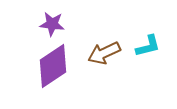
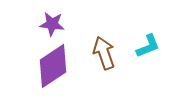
cyan L-shape: rotated 8 degrees counterclockwise
brown arrow: rotated 96 degrees clockwise
